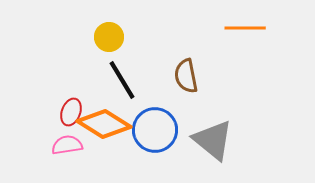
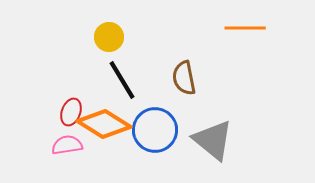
brown semicircle: moved 2 px left, 2 px down
